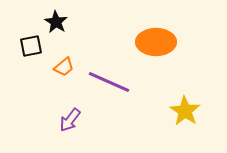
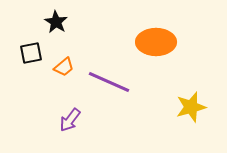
black square: moved 7 px down
yellow star: moved 6 px right, 4 px up; rotated 24 degrees clockwise
